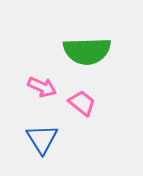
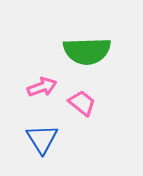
pink arrow: rotated 44 degrees counterclockwise
